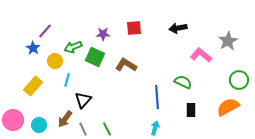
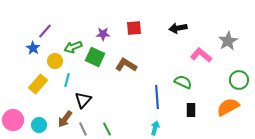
yellow rectangle: moved 5 px right, 2 px up
